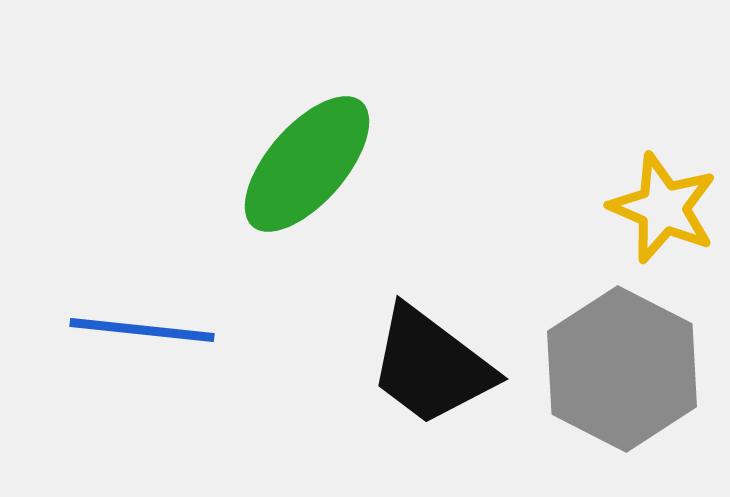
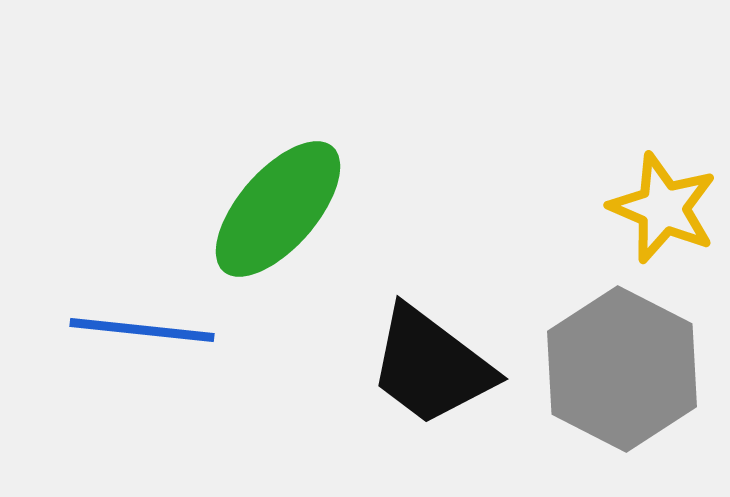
green ellipse: moved 29 px left, 45 px down
